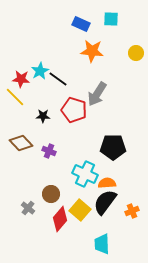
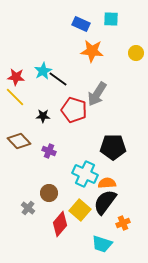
cyan star: moved 3 px right
red star: moved 5 px left, 2 px up
brown diamond: moved 2 px left, 2 px up
brown circle: moved 2 px left, 1 px up
orange cross: moved 9 px left, 12 px down
red diamond: moved 5 px down
cyan trapezoid: rotated 70 degrees counterclockwise
